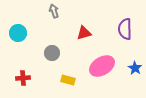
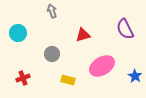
gray arrow: moved 2 px left
purple semicircle: rotated 25 degrees counterclockwise
red triangle: moved 1 px left, 2 px down
gray circle: moved 1 px down
blue star: moved 8 px down
red cross: rotated 16 degrees counterclockwise
